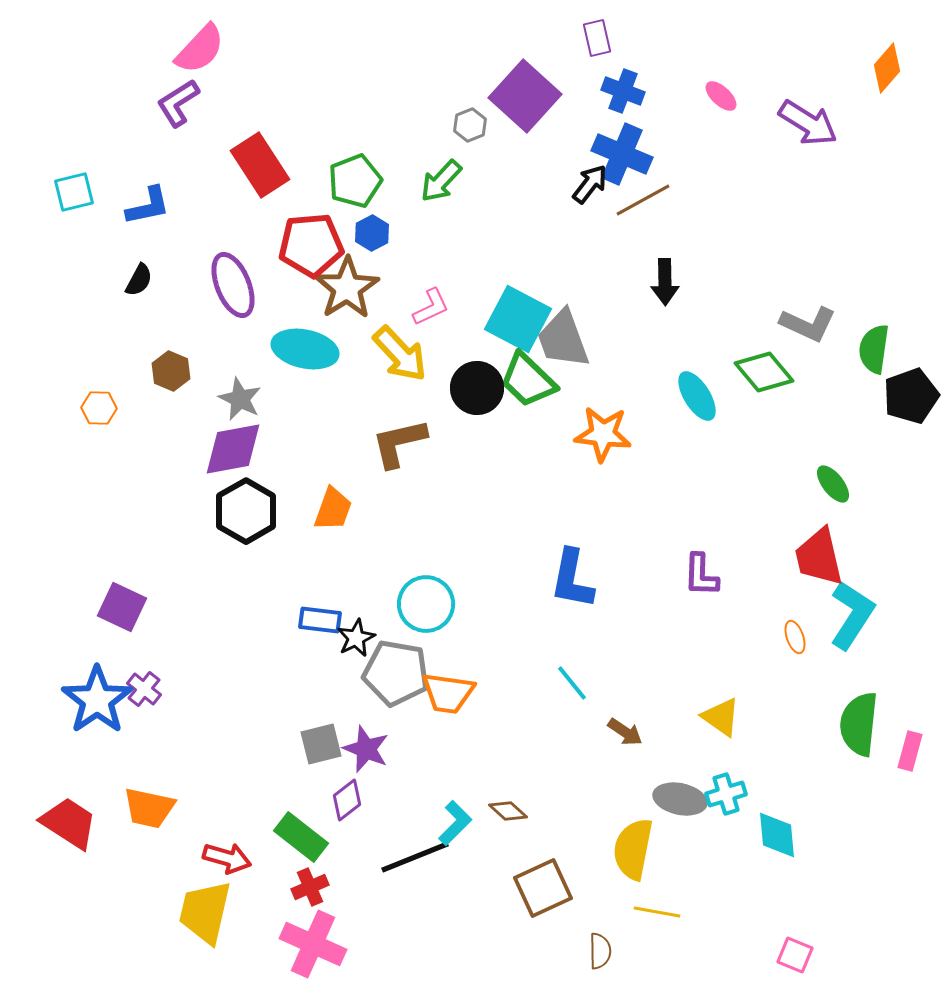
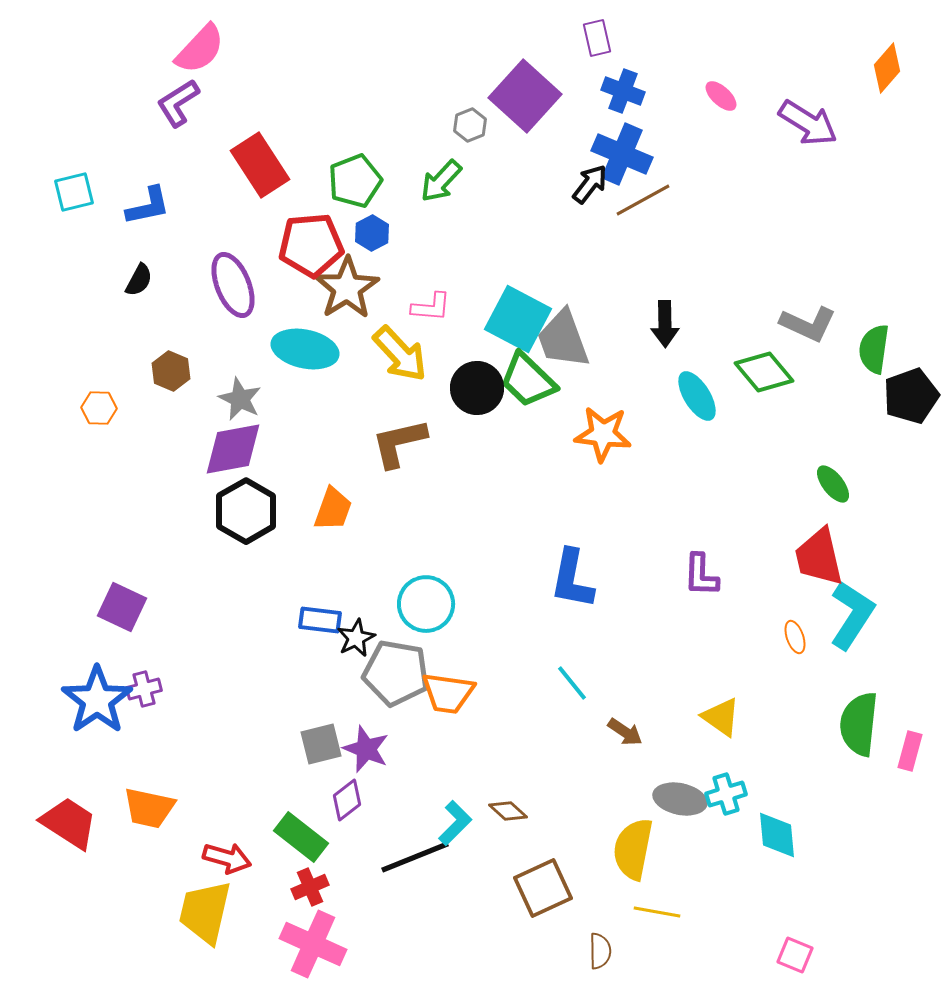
black arrow at (665, 282): moved 42 px down
pink L-shape at (431, 307): rotated 30 degrees clockwise
purple cross at (144, 689): rotated 36 degrees clockwise
